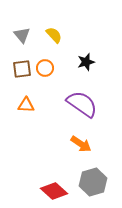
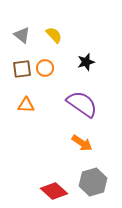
gray triangle: rotated 12 degrees counterclockwise
orange arrow: moved 1 px right, 1 px up
